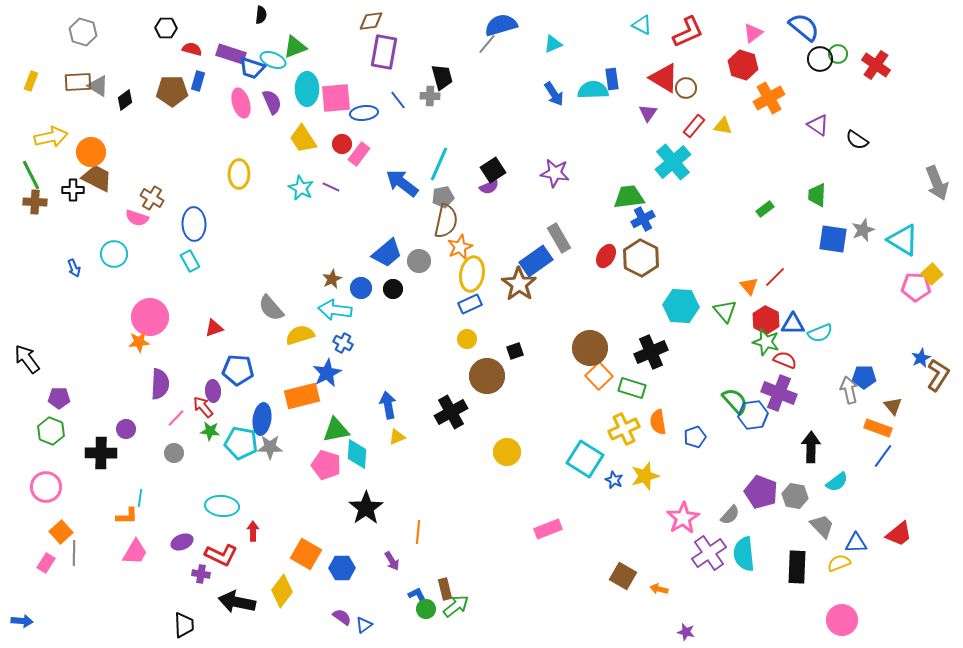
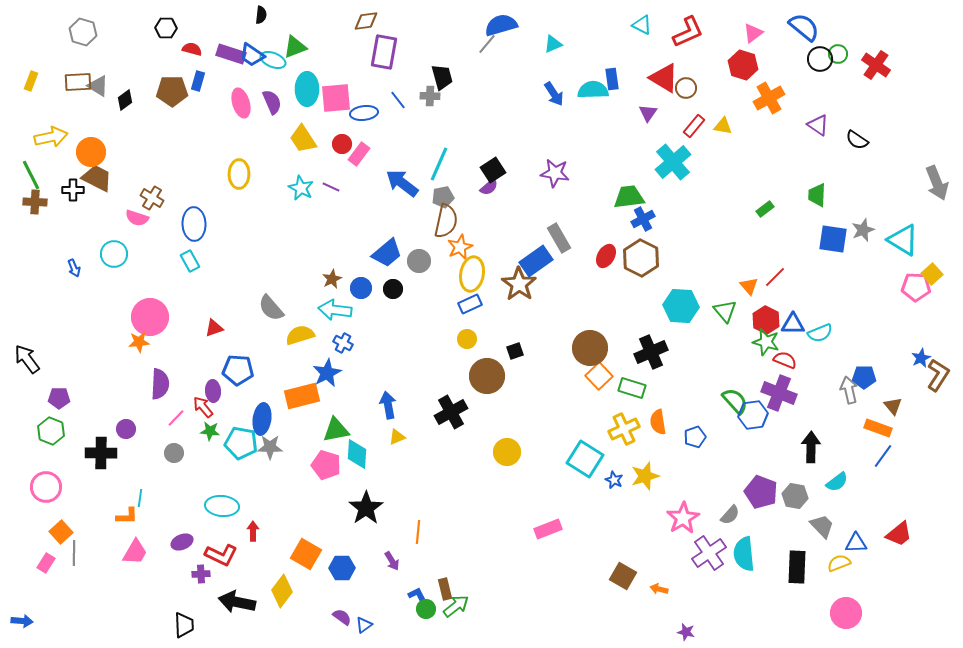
brown diamond at (371, 21): moved 5 px left
blue trapezoid at (252, 68): moved 13 px up; rotated 16 degrees clockwise
purple semicircle at (489, 187): rotated 18 degrees counterclockwise
purple cross at (201, 574): rotated 12 degrees counterclockwise
pink circle at (842, 620): moved 4 px right, 7 px up
